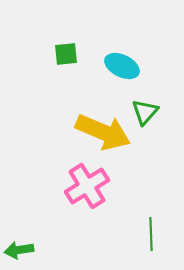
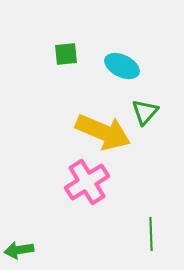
pink cross: moved 4 px up
